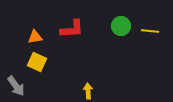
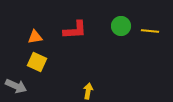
red L-shape: moved 3 px right, 1 px down
gray arrow: rotated 30 degrees counterclockwise
yellow arrow: rotated 14 degrees clockwise
